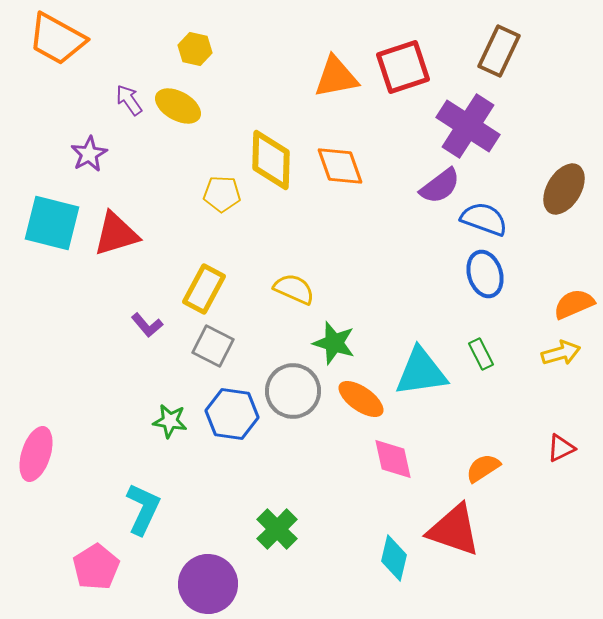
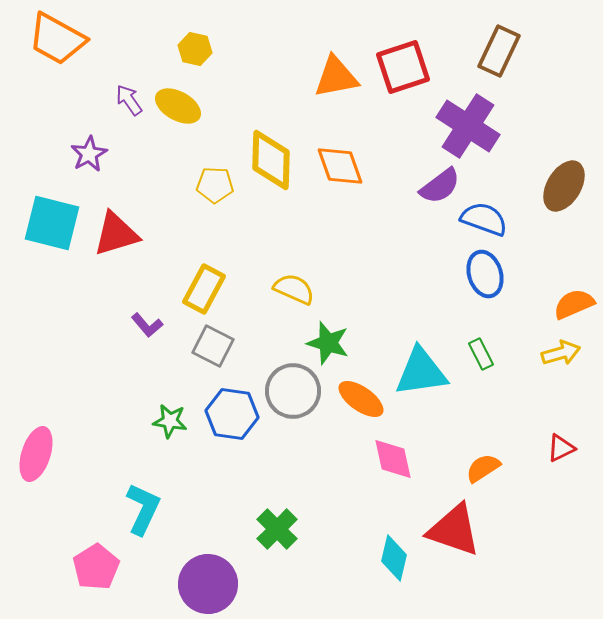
brown ellipse at (564, 189): moved 3 px up
yellow pentagon at (222, 194): moved 7 px left, 9 px up
green star at (334, 343): moved 6 px left
